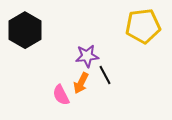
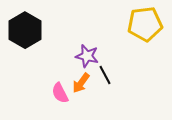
yellow pentagon: moved 2 px right, 2 px up
purple star: rotated 20 degrees clockwise
orange arrow: rotated 10 degrees clockwise
pink semicircle: moved 1 px left, 2 px up
